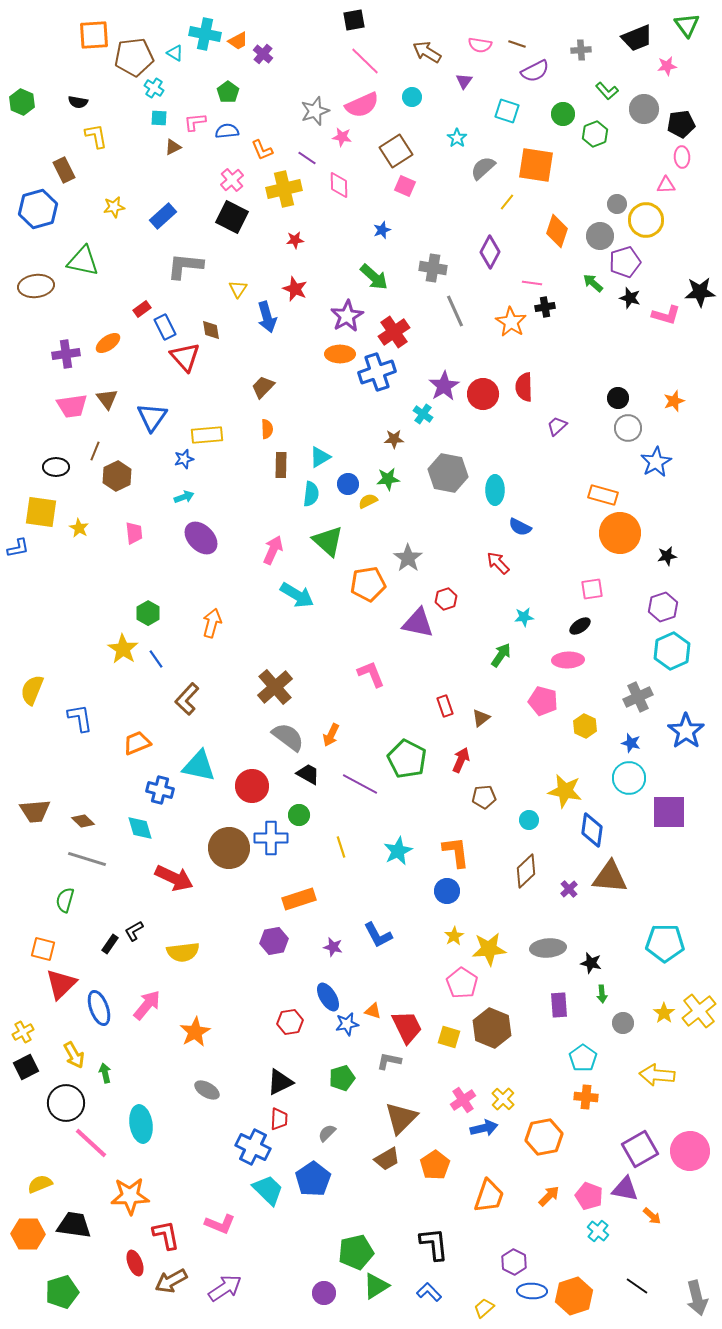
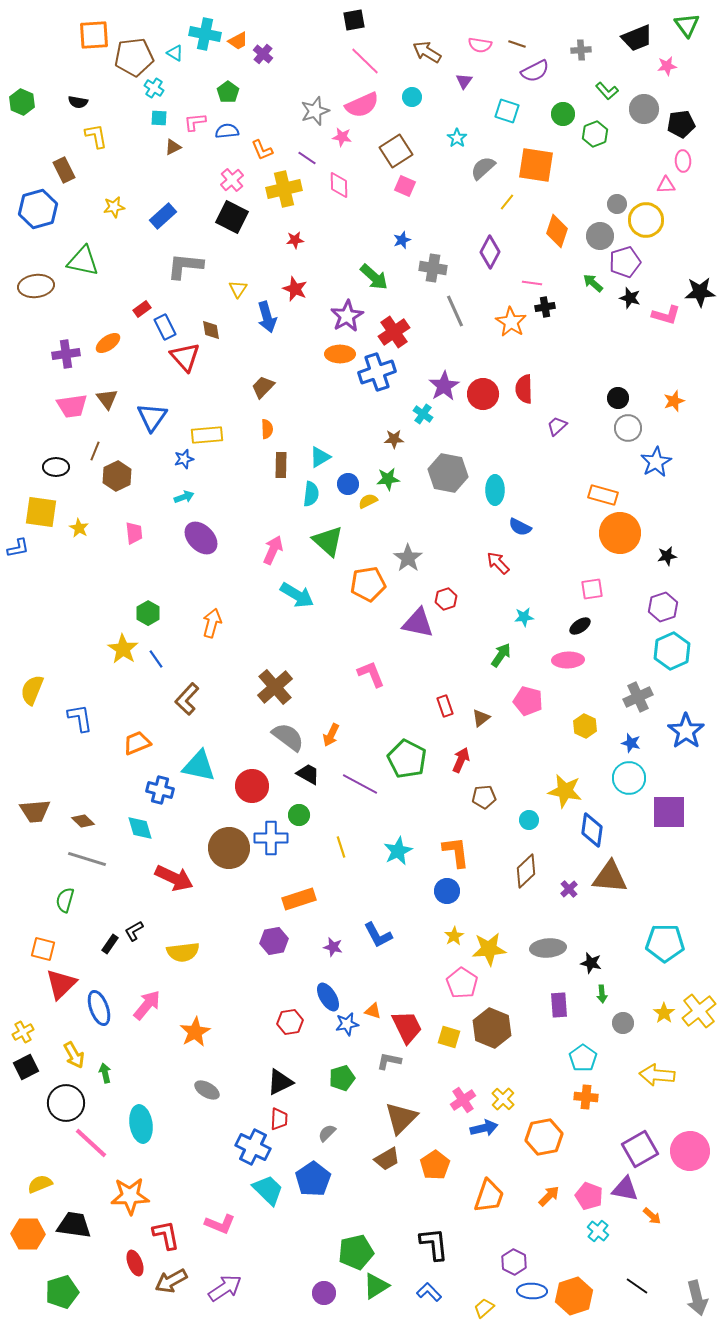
pink ellipse at (682, 157): moved 1 px right, 4 px down
blue star at (382, 230): moved 20 px right, 10 px down
red semicircle at (524, 387): moved 2 px down
pink pentagon at (543, 701): moved 15 px left
